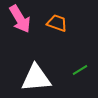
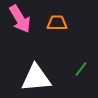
orange trapezoid: rotated 20 degrees counterclockwise
green line: moved 1 px right, 1 px up; rotated 21 degrees counterclockwise
